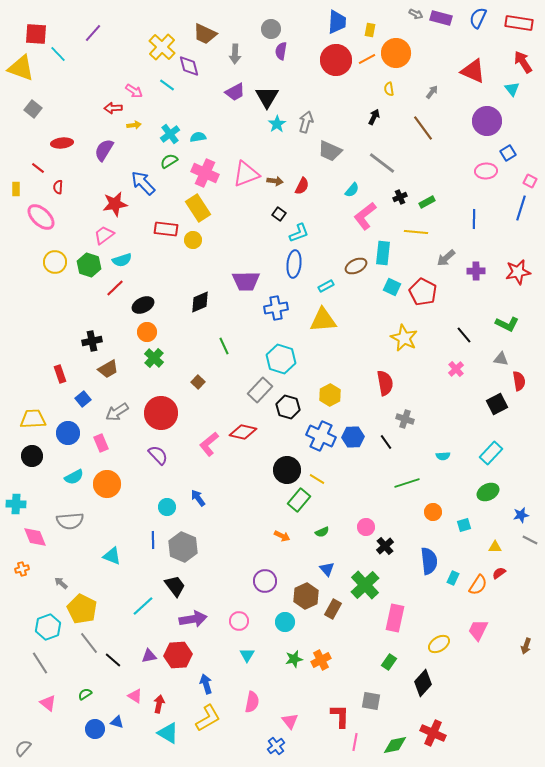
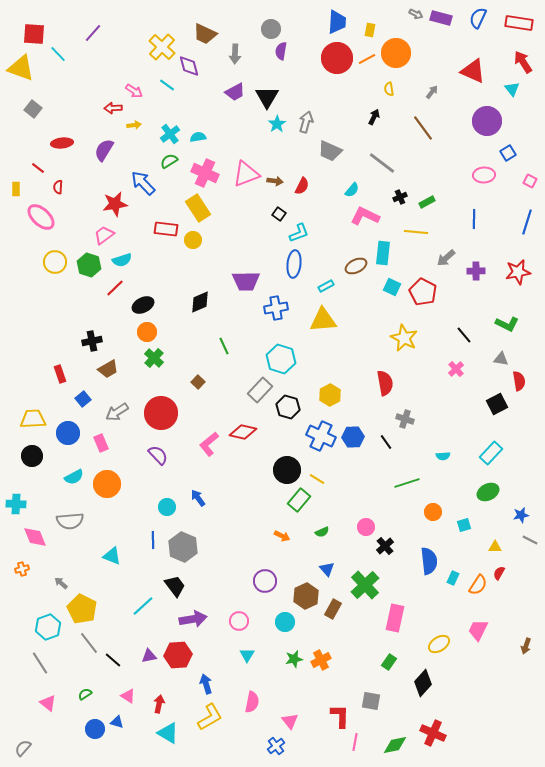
red square at (36, 34): moved 2 px left
red circle at (336, 60): moved 1 px right, 2 px up
pink ellipse at (486, 171): moved 2 px left, 4 px down
blue line at (521, 208): moved 6 px right, 14 px down
pink L-shape at (365, 216): rotated 64 degrees clockwise
red semicircle at (499, 573): rotated 24 degrees counterclockwise
pink triangle at (135, 696): moved 7 px left
yellow L-shape at (208, 718): moved 2 px right, 1 px up
